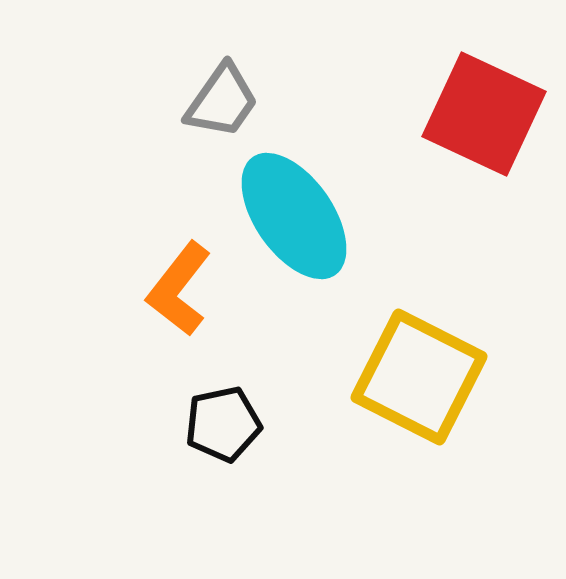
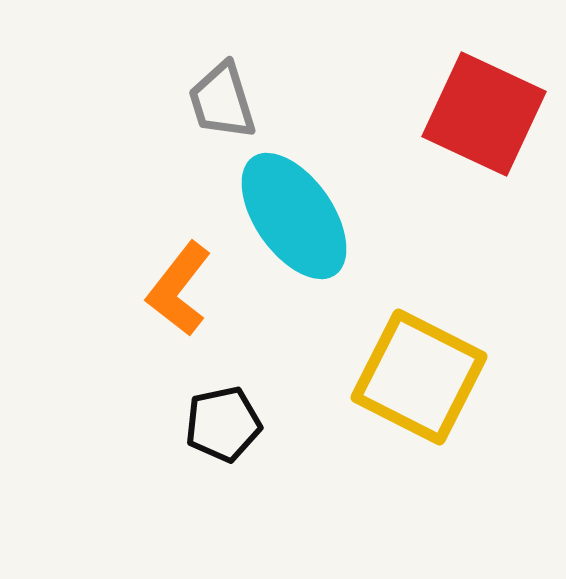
gray trapezoid: rotated 128 degrees clockwise
